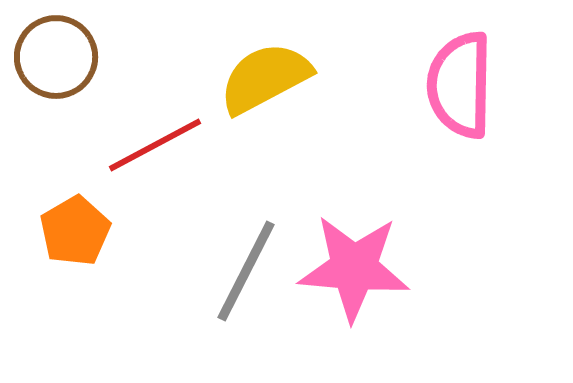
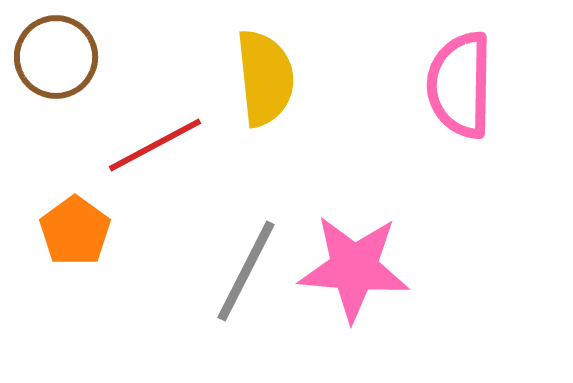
yellow semicircle: rotated 112 degrees clockwise
orange pentagon: rotated 6 degrees counterclockwise
